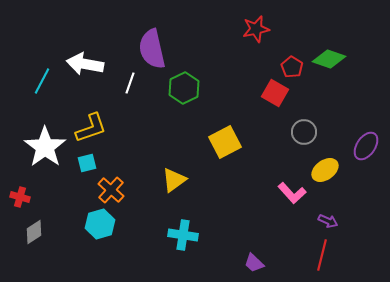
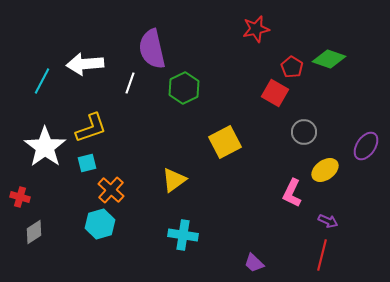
white arrow: rotated 15 degrees counterclockwise
pink L-shape: rotated 68 degrees clockwise
